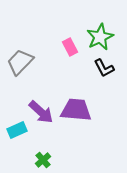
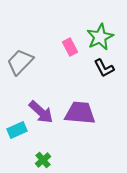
purple trapezoid: moved 4 px right, 3 px down
